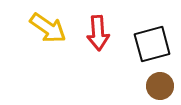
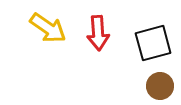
black square: moved 1 px right, 1 px up
